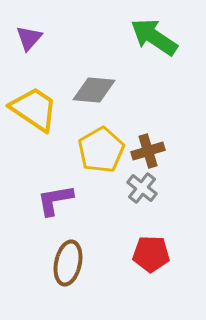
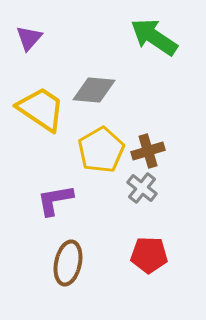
yellow trapezoid: moved 7 px right
red pentagon: moved 2 px left, 1 px down
